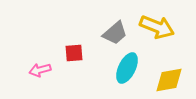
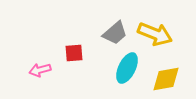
yellow arrow: moved 2 px left, 7 px down
yellow diamond: moved 3 px left, 1 px up
